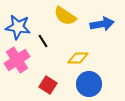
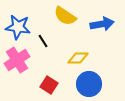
red square: moved 1 px right
